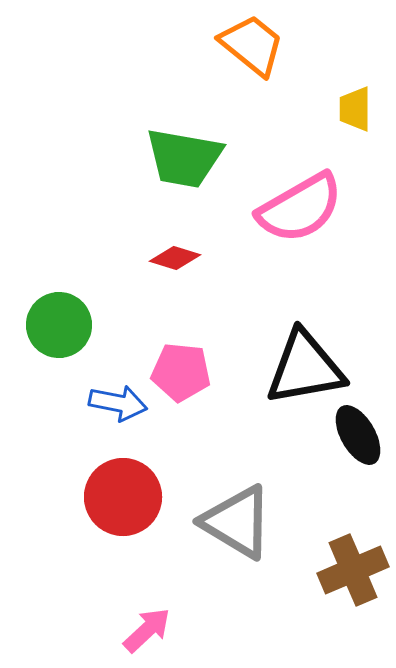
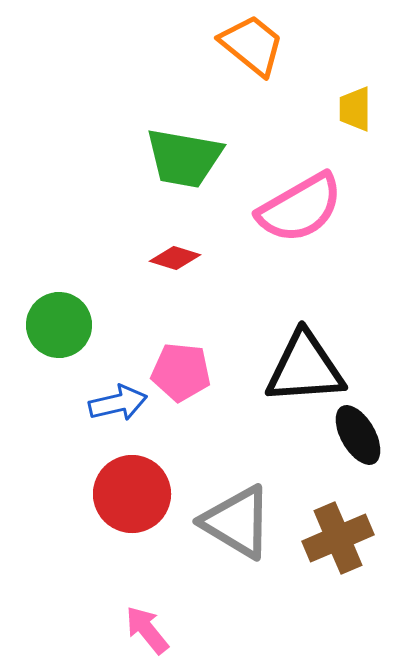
black triangle: rotated 6 degrees clockwise
blue arrow: rotated 24 degrees counterclockwise
red circle: moved 9 px right, 3 px up
brown cross: moved 15 px left, 32 px up
pink arrow: rotated 86 degrees counterclockwise
